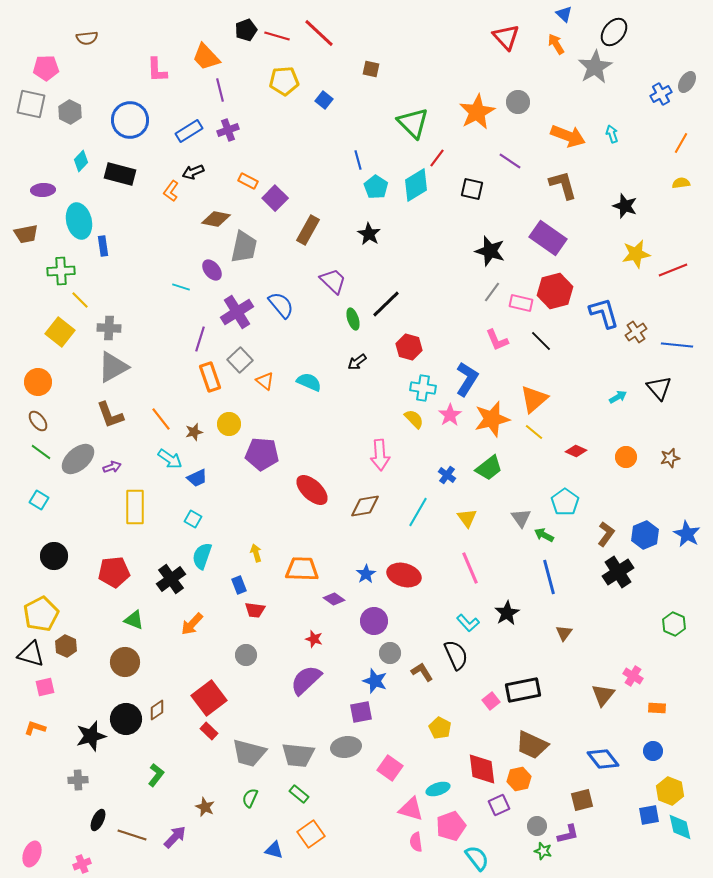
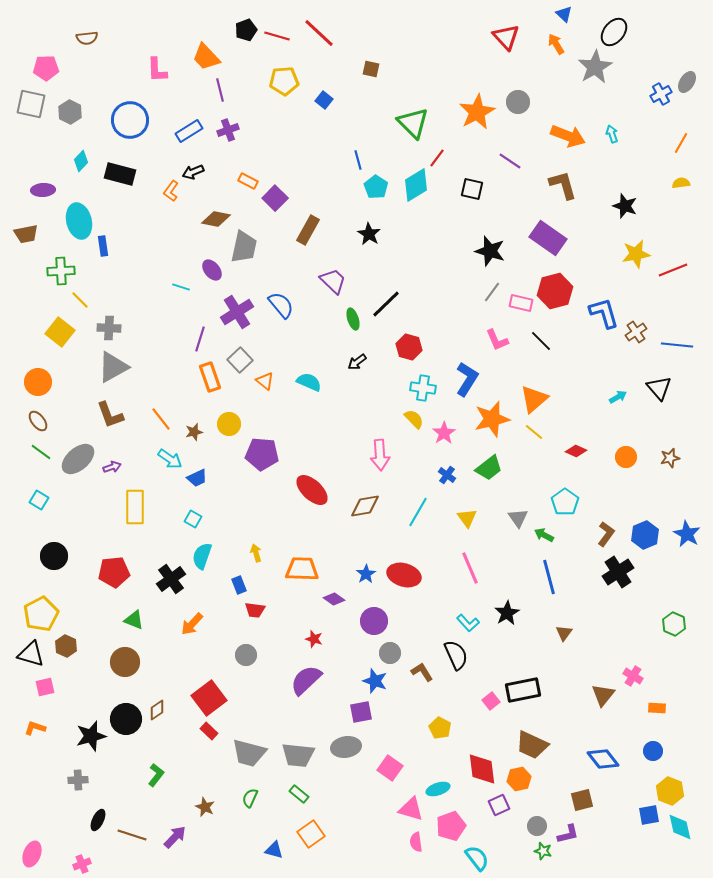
pink star at (450, 415): moved 6 px left, 18 px down
gray triangle at (521, 518): moved 3 px left
